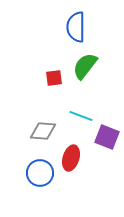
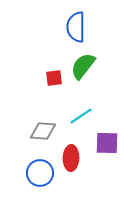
green semicircle: moved 2 px left
cyan line: rotated 55 degrees counterclockwise
purple square: moved 6 px down; rotated 20 degrees counterclockwise
red ellipse: rotated 15 degrees counterclockwise
